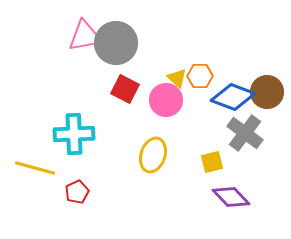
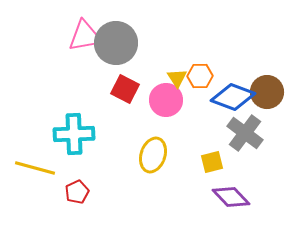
yellow triangle: rotated 15 degrees clockwise
